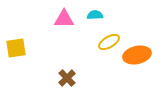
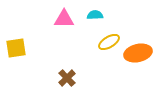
orange ellipse: moved 1 px right, 2 px up
